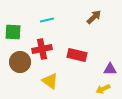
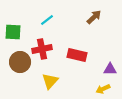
cyan line: rotated 24 degrees counterclockwise
yellow triangle: rotated 36 degrees clockwise
